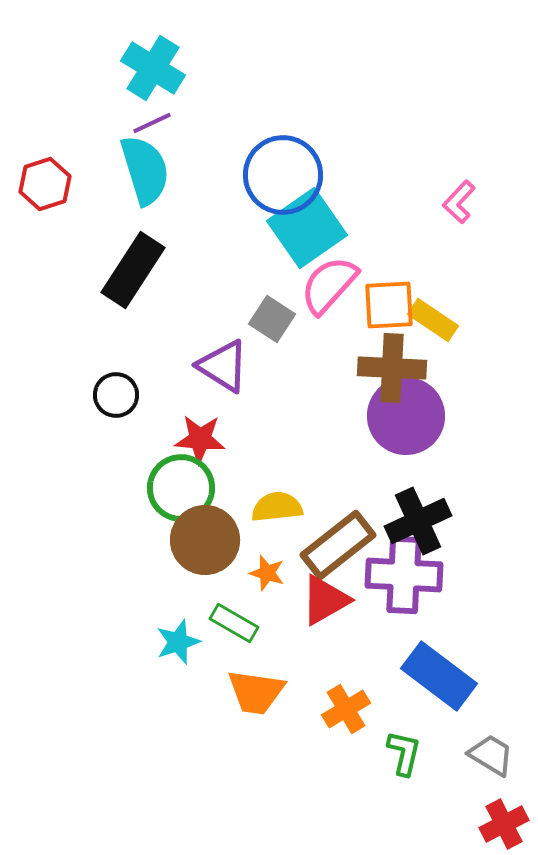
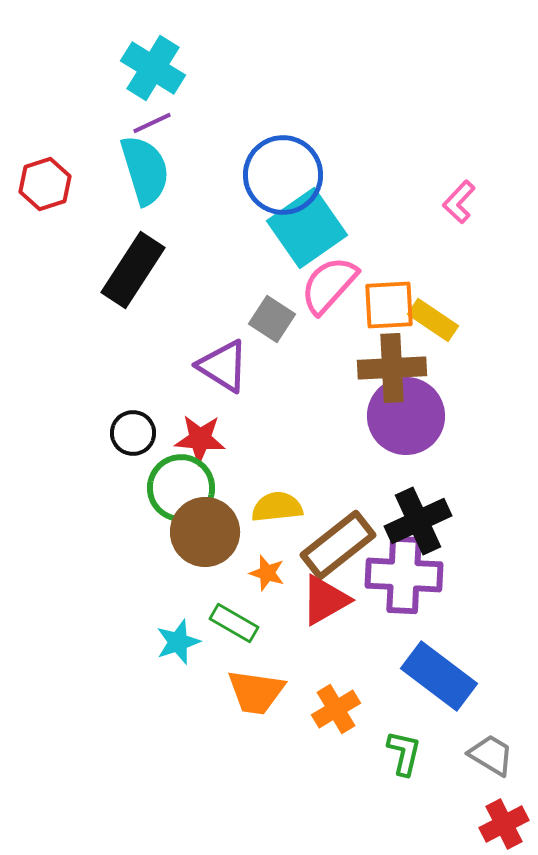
brown cross: rotated 6 degrees counterclockwise
black circle: moved 17 px right, 38 px down
brown circle: moved 8 px up
orange cross: moved 10 px left
